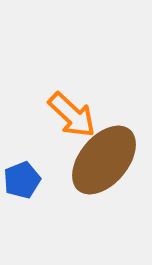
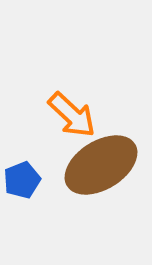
brown ellipse: moved 3 px left, 5 px down; rotated 18 degrees clockwise
